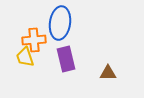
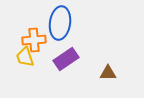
purple rectangle: rotated 70 degrees clockwise
